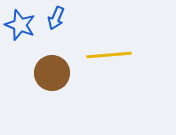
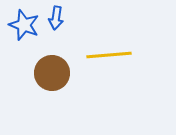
blue arrow: rotated 15 degrees counterclockwise
blue star: moved 4 px right
